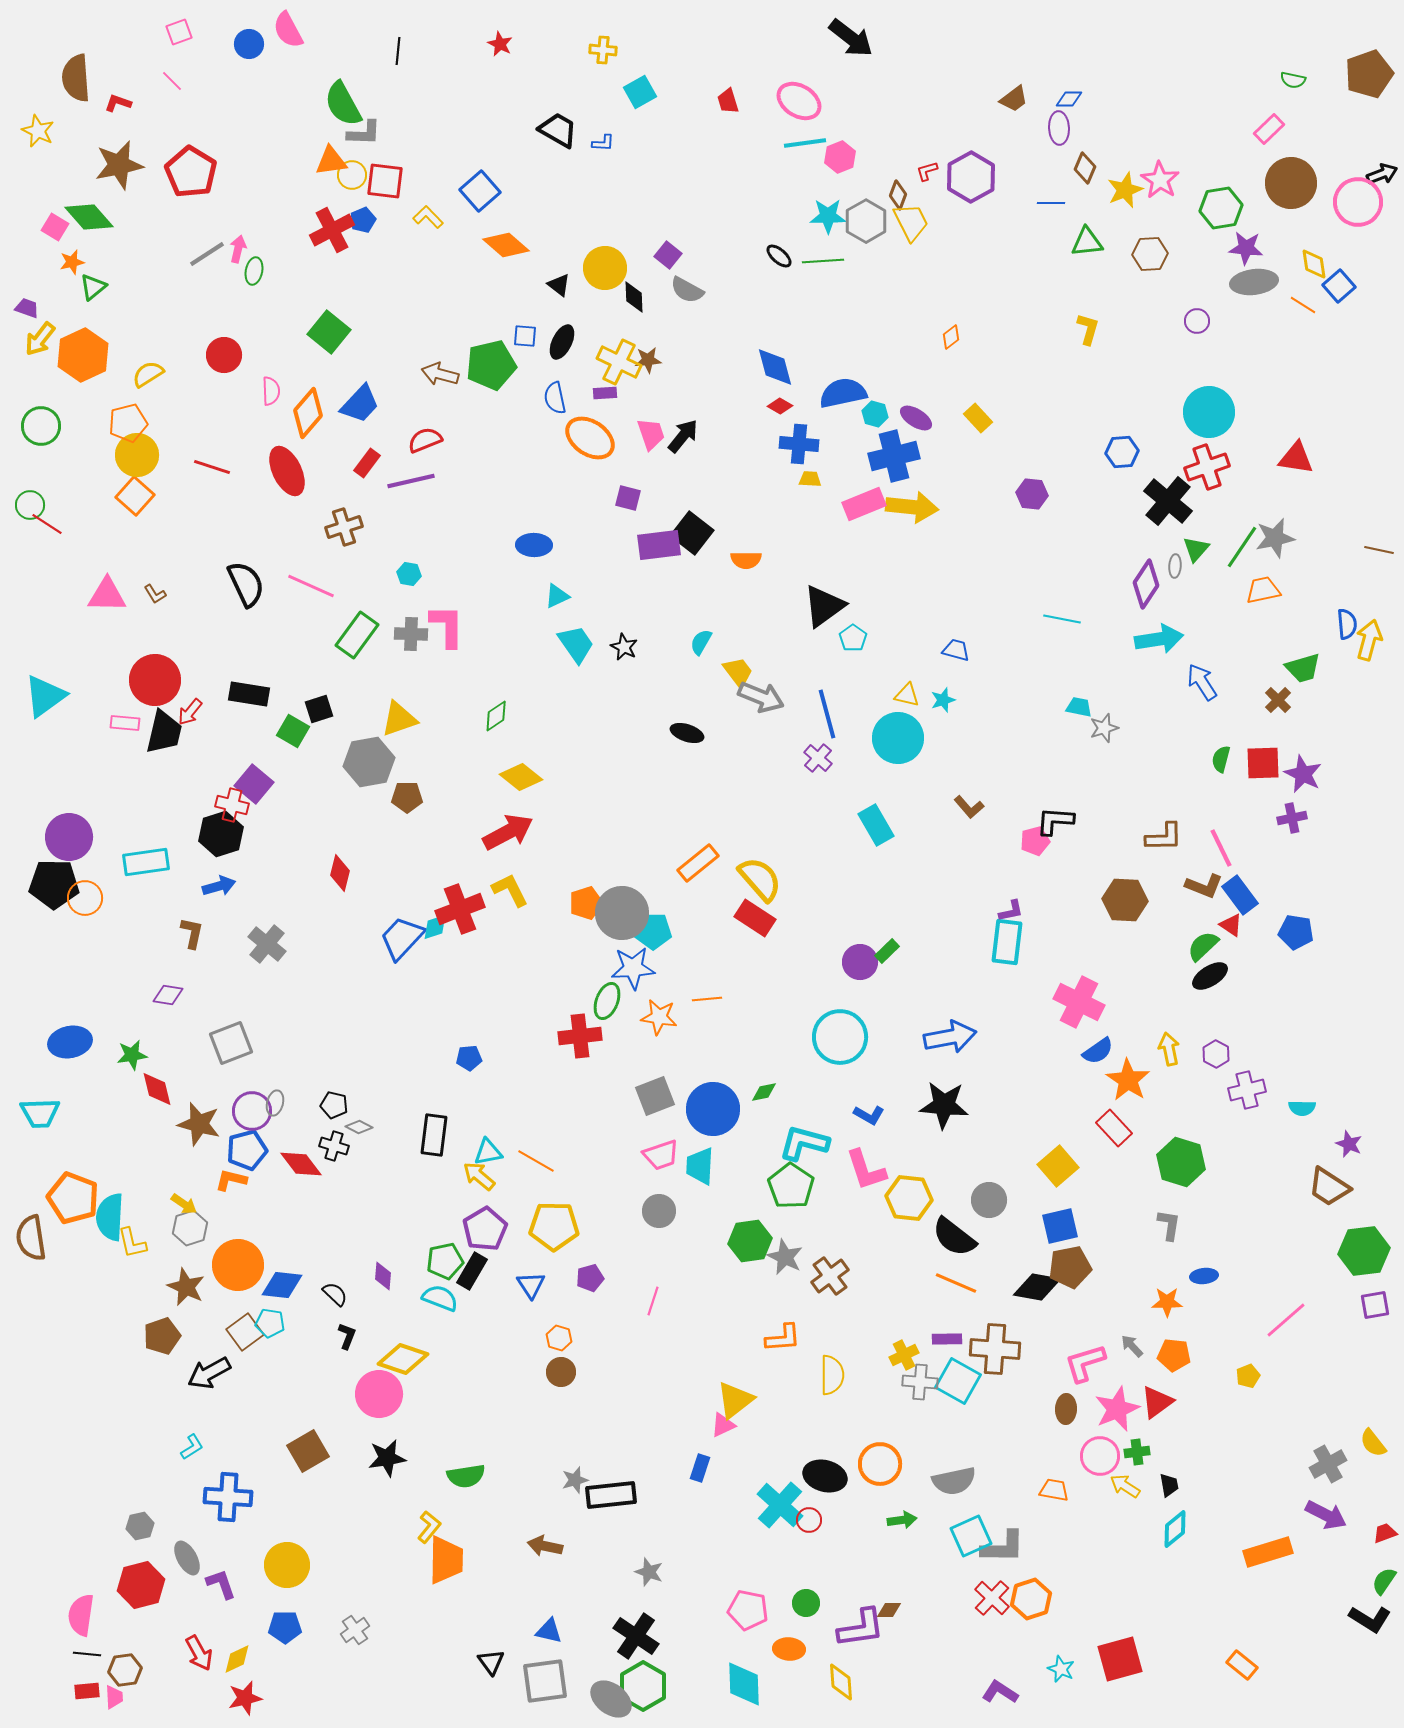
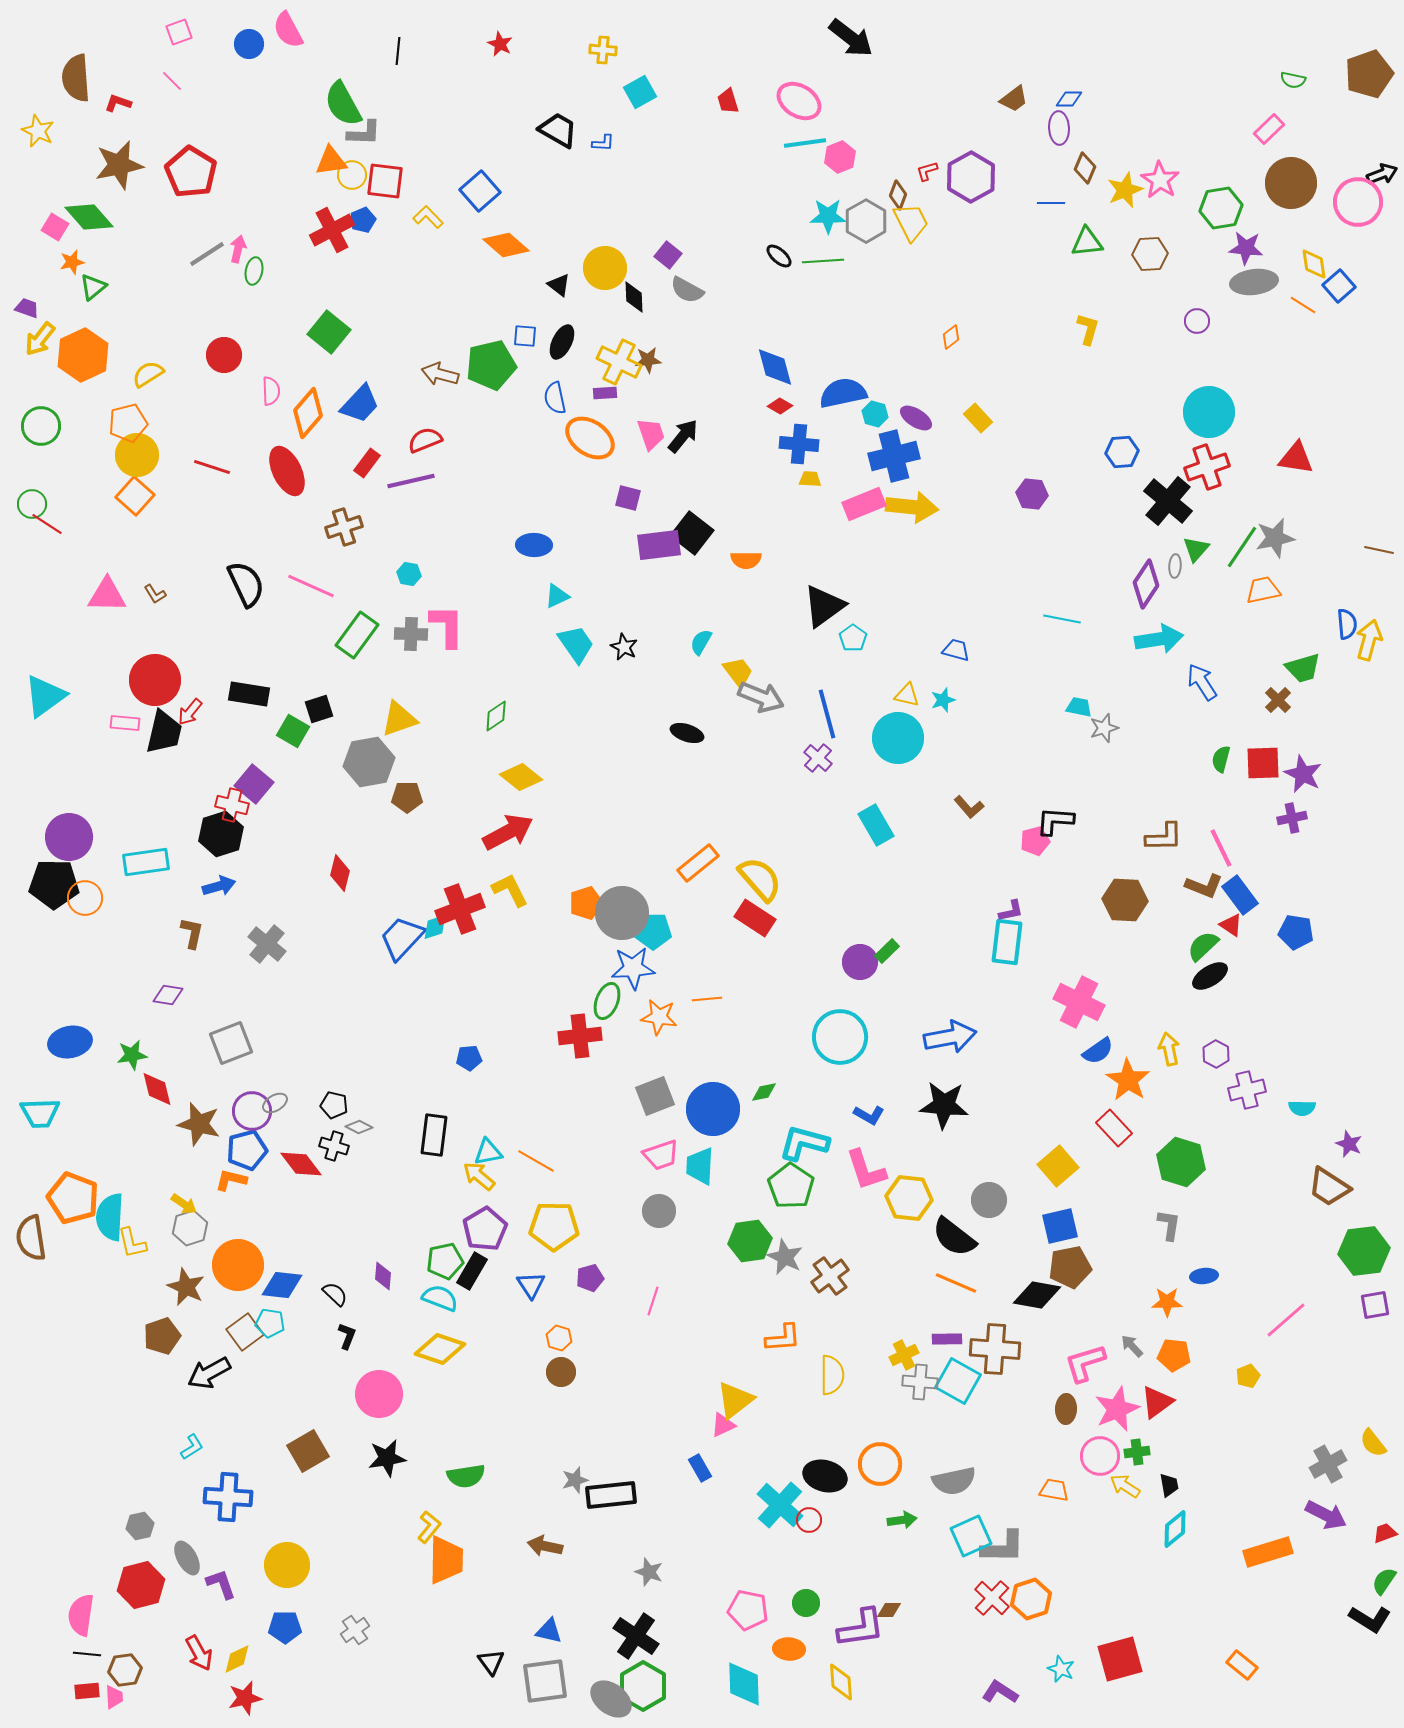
green circle at (30, 505): moved 2 px right, 1 px up
gray ellipse at (275, 1103): rotated 45 degrees clockwise
black diamond at (1037, 1287): moved 8 px down
yellow diamond at (403, 1359): moved 37 px right, 10 px up
blue rectangle at (700, 1468): rotated 48 degrees counterclockwise
